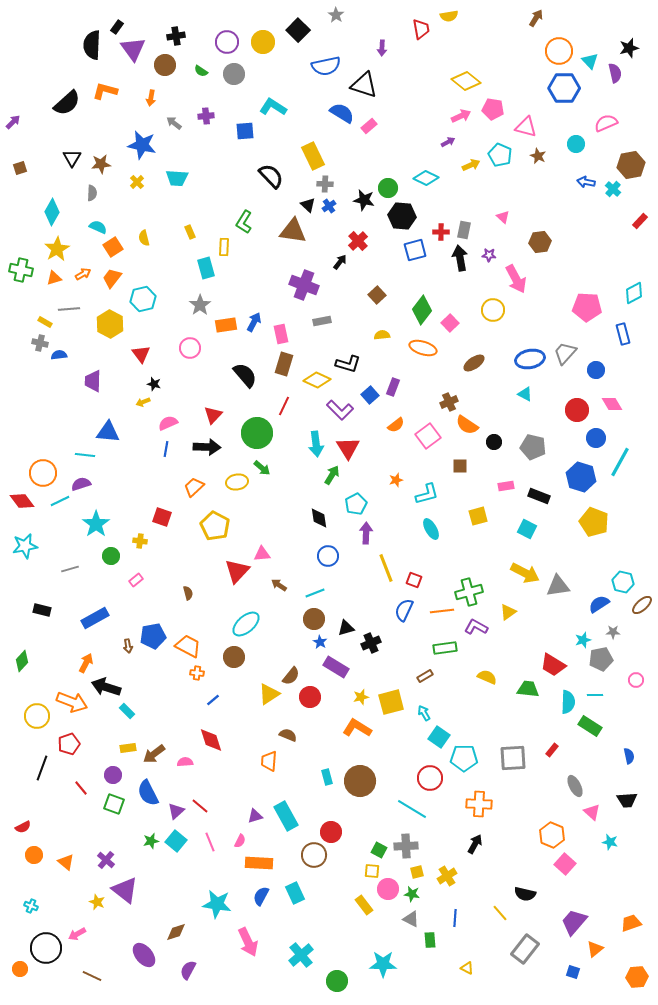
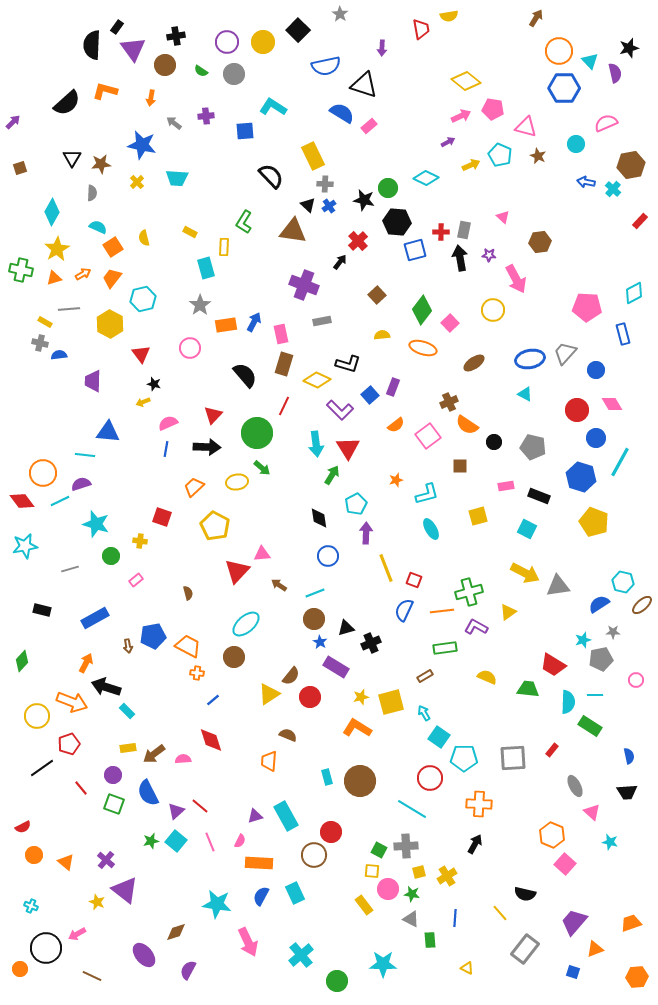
gray star at (336, 15): moved 4 px right, 1 px up
black hexagon at (402, 216): moved 5 px left, 6 px down
yellow rectangle at (190, 232): rotated 40 degrees counterclockwise
cyan star at (96, 524): rotated 20 degrees counterclockwise
pink semicircle at (185, 762): moved 2 px left, 3 px up
black line at (42, 768): rotated 35 degrees clockwise
black trapezoid at (627, 800): moved 8 px up
yellow square at (417, 872): moved 2 px right
orange triangle at (595, 949): rotated 18 degrees clockwise
